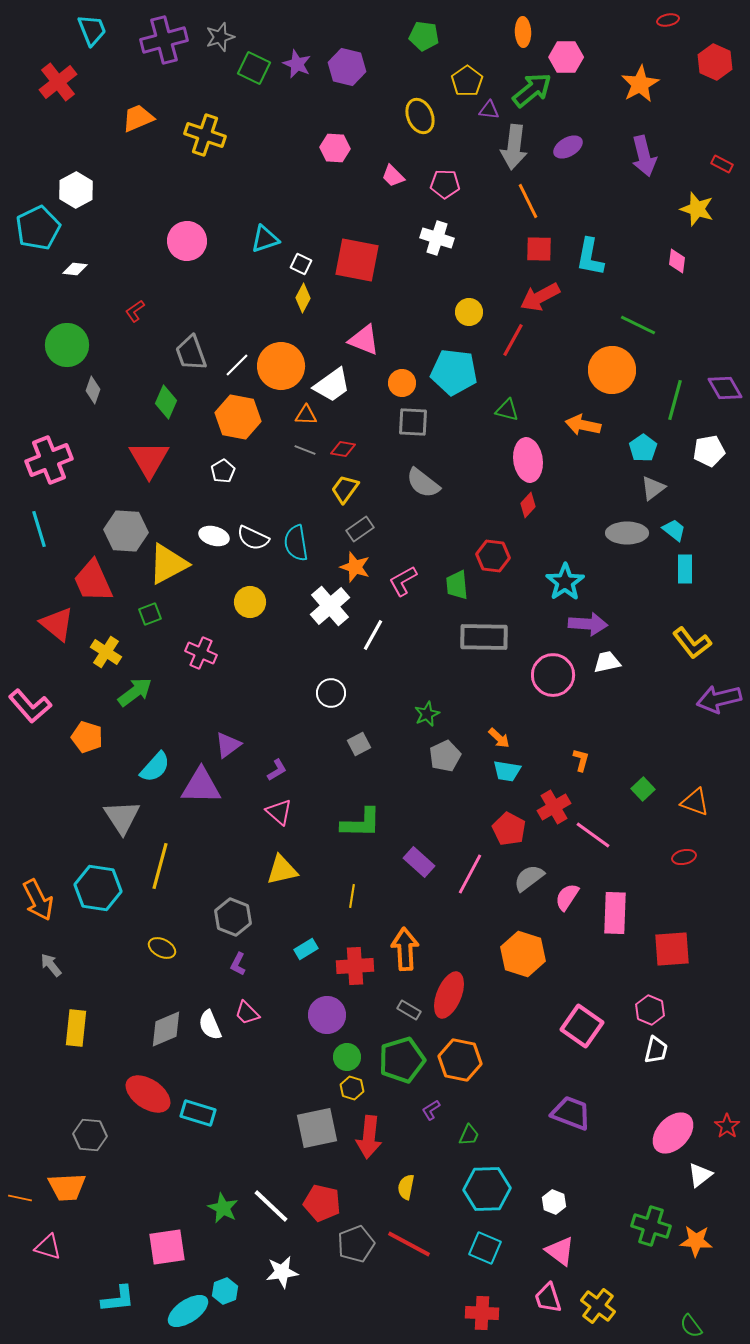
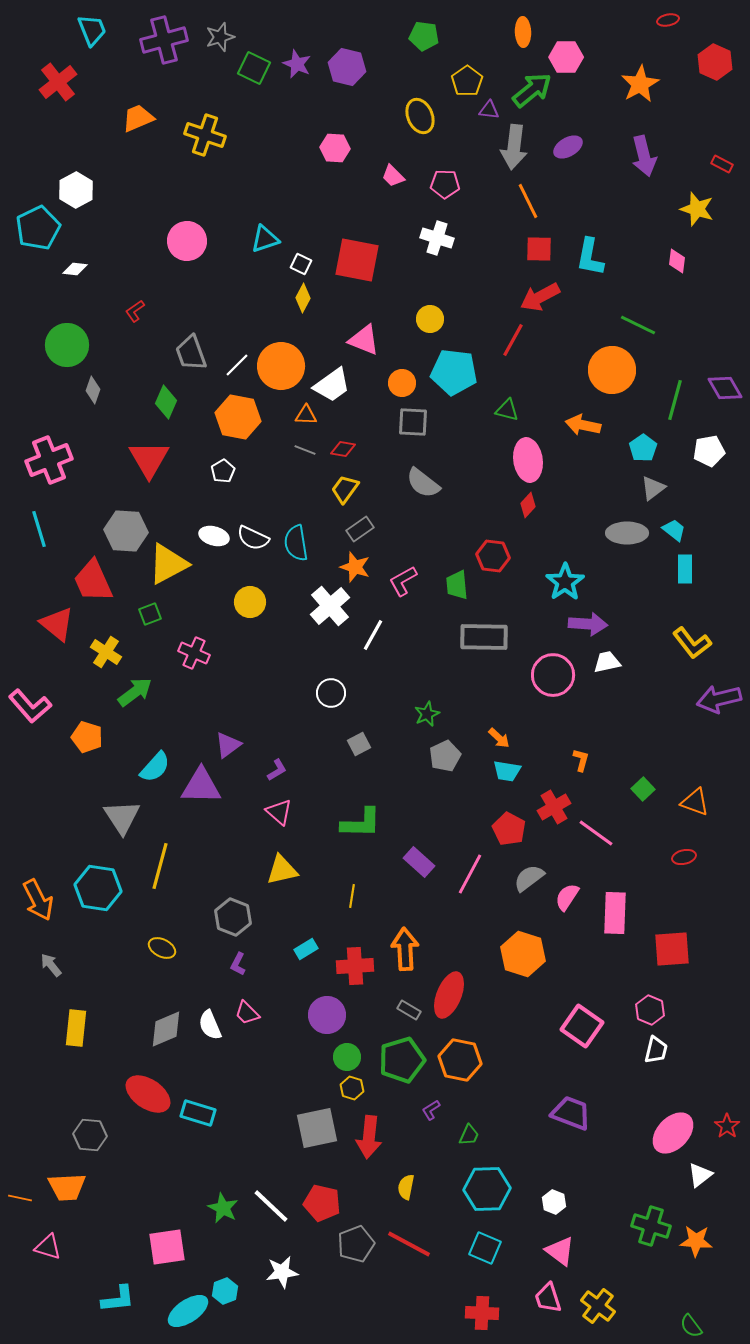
yellow circle at (469, 312): moved 39 px left, 7 px down
pink cross at (201, 653): moved 7 px left
pink line at (593, 835): moved 3 px right, 2 px up
